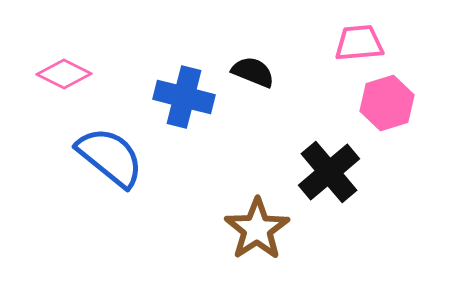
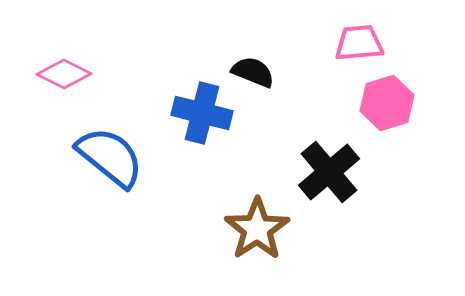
blue cross: moved 18 px right, 16 px down
